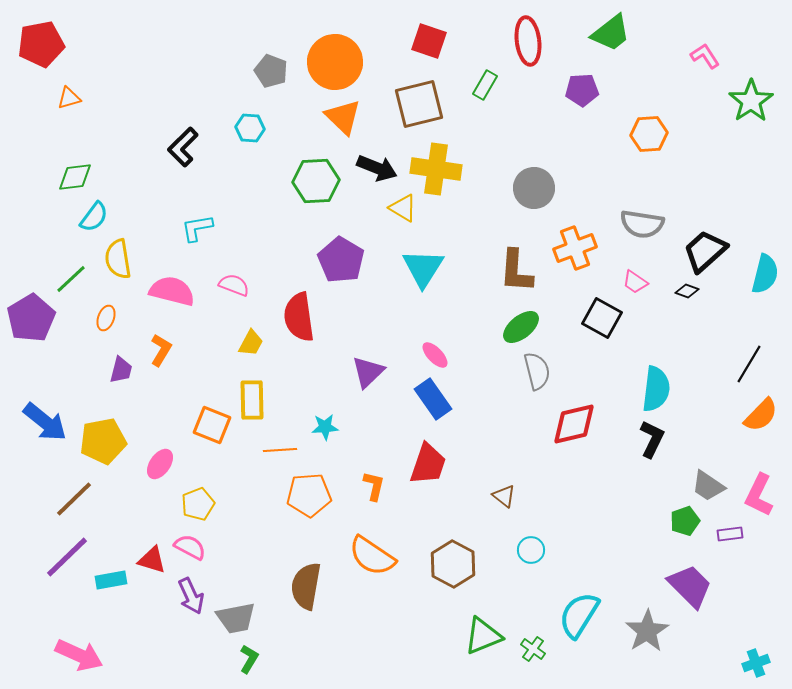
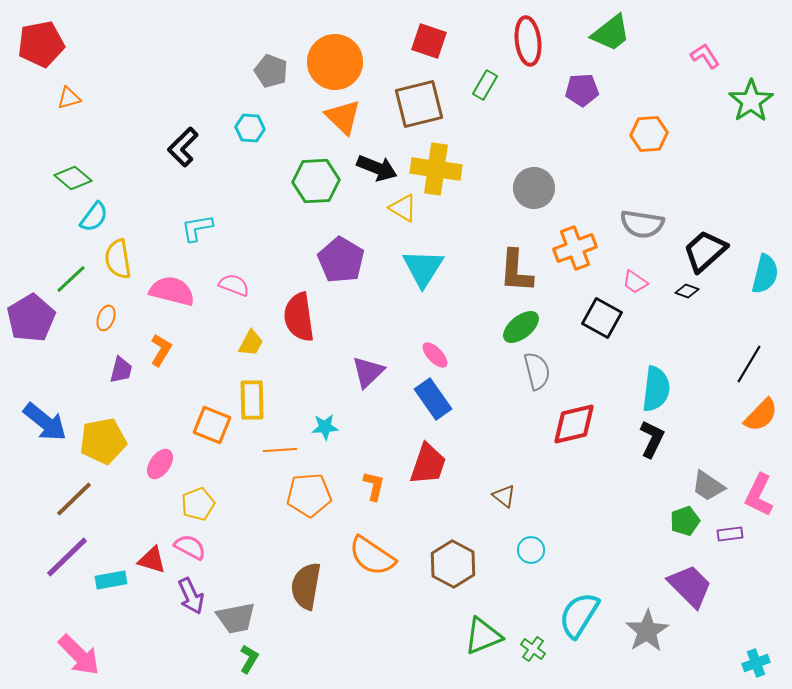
green diamond at (75, 177): moved 2 px left, 1 px down; rotated 48 degrees clockwise
pink arrow at (79, 655): rotated 21 degrees clockwise
